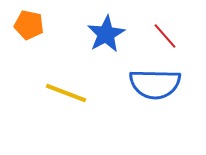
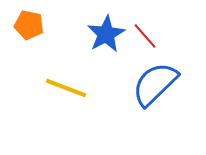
red line: moved 20 px left
blue semicircle: rotated 135 degrees clockwise
yellow line: moved 5 px up
